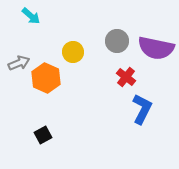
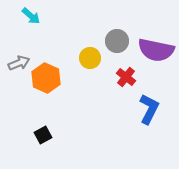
purple semicircle: moved 2 px down
yellow circle: moved 17 px right, 6 px down
blue L-shape: moved 7 px right
